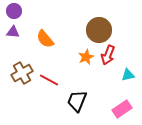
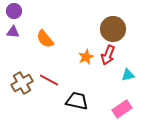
brown circle: moved 14 px right, 1 px up
brown cross: moved 10 px down
black trapezoid: rotated 80 degrees clockwise
